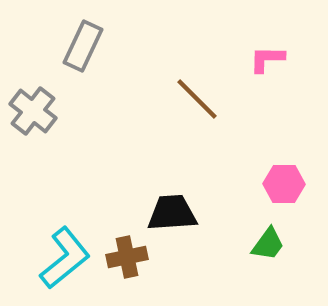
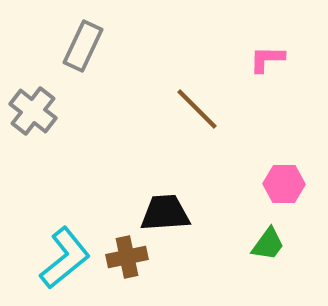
brown line: moved 10 px down
black trapezoid: moved 7 px left
